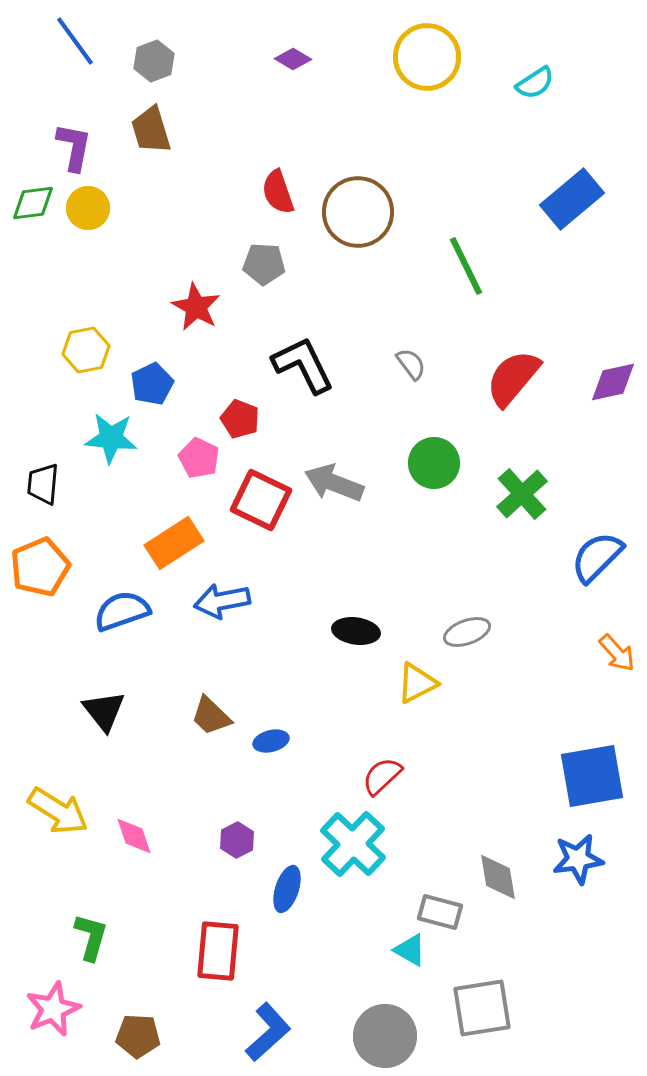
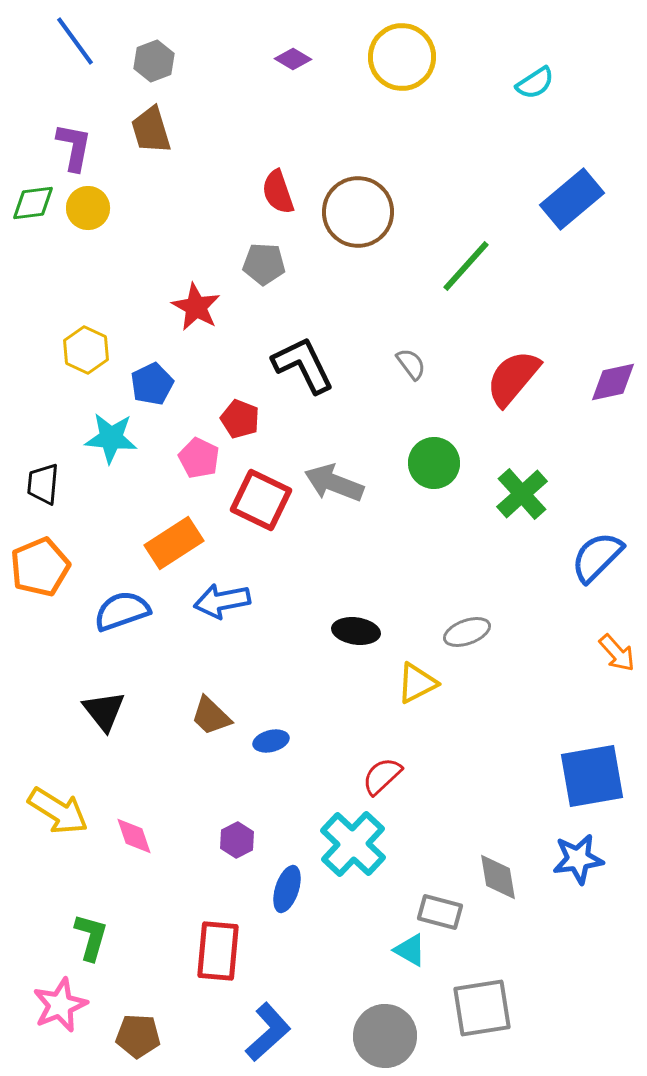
yellow circle at (427, 57): moved 25 px left
green line at (466, 266): rotated 68 degrees clockwise
yellow hexagon at (86, 350): rotated 24 degrees counterclockwise
pink star at (53, 1009): moved 7 px right, 4 px up
